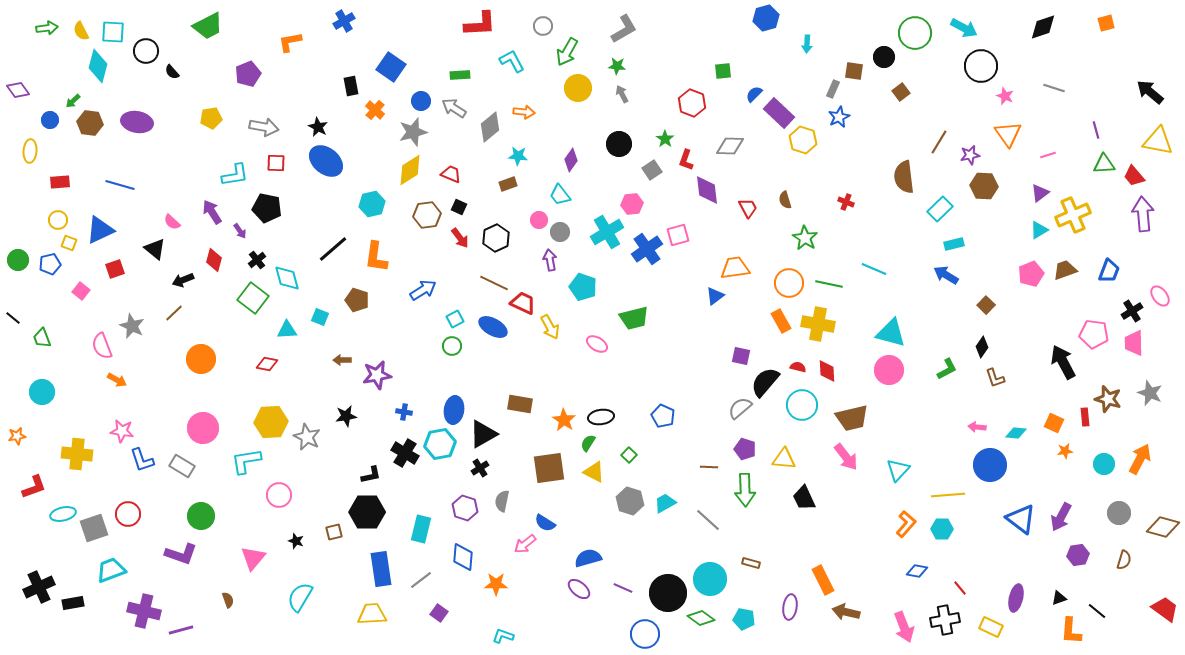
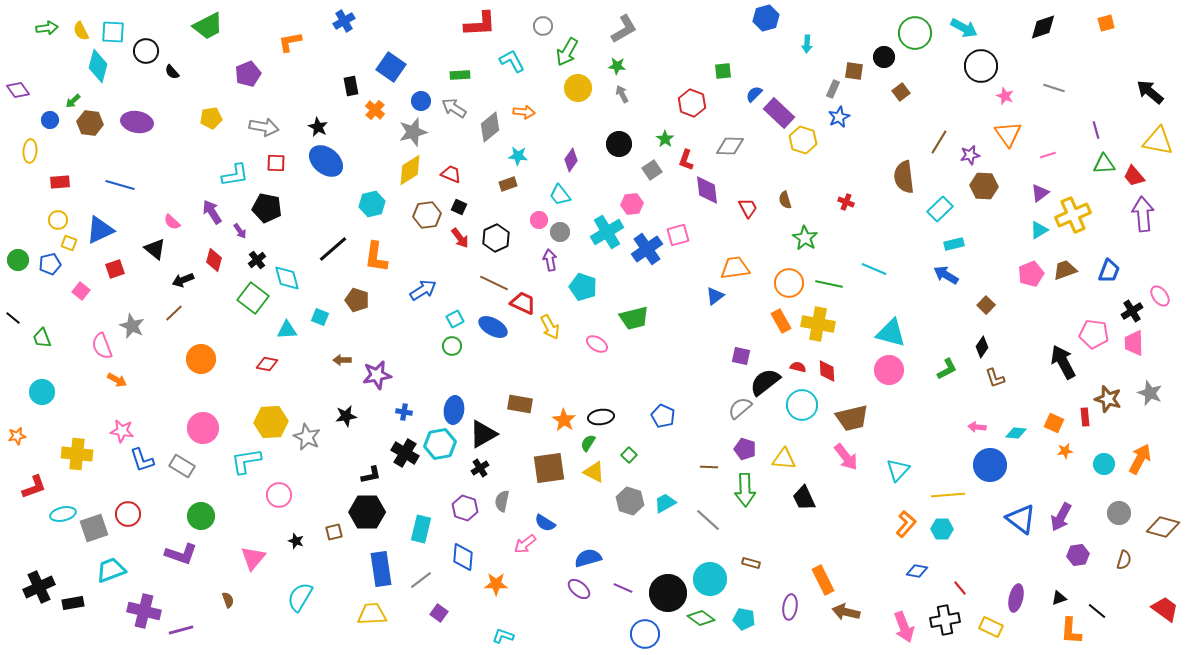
black semicircle at (765, 382): rotated 12 degrees clockwise
